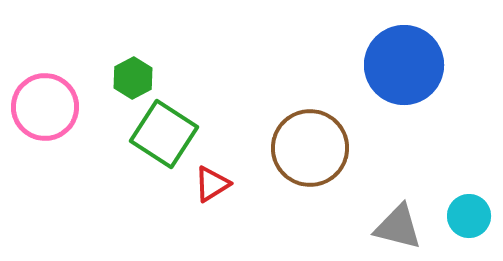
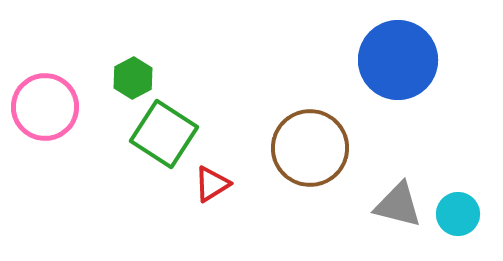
blue circle: moved 6 px left, 5 px up
cyan circle: moved 11 px left, 2 px up
gray triangle: moved 22 px up
